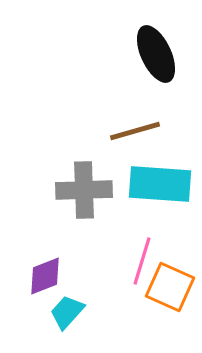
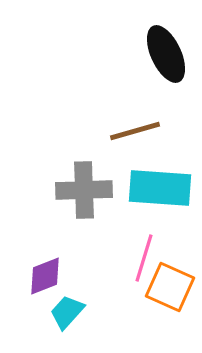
black ellipse: moved 10 px right
cyan rectangle: moved 4 px down
pink line: moved 2 px right, 3 px up
